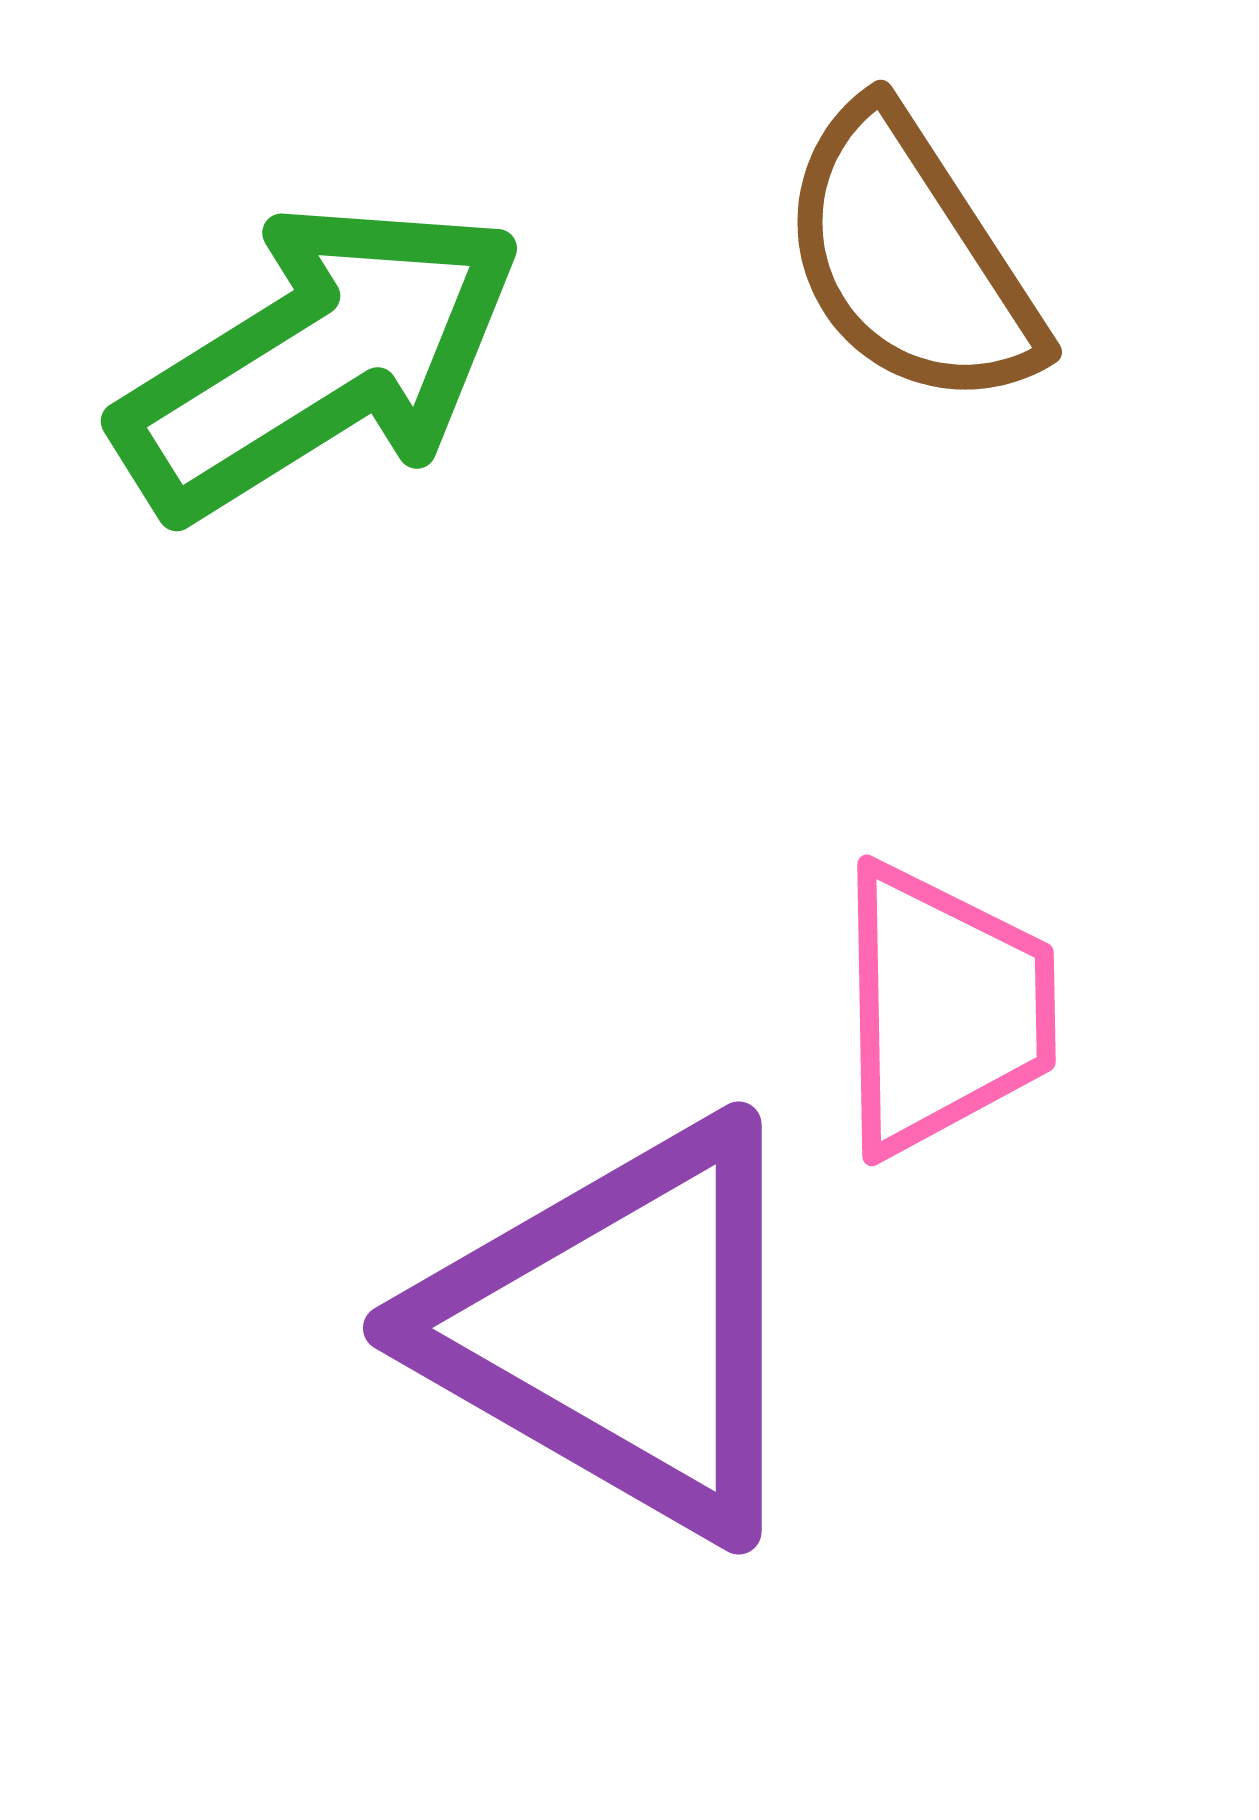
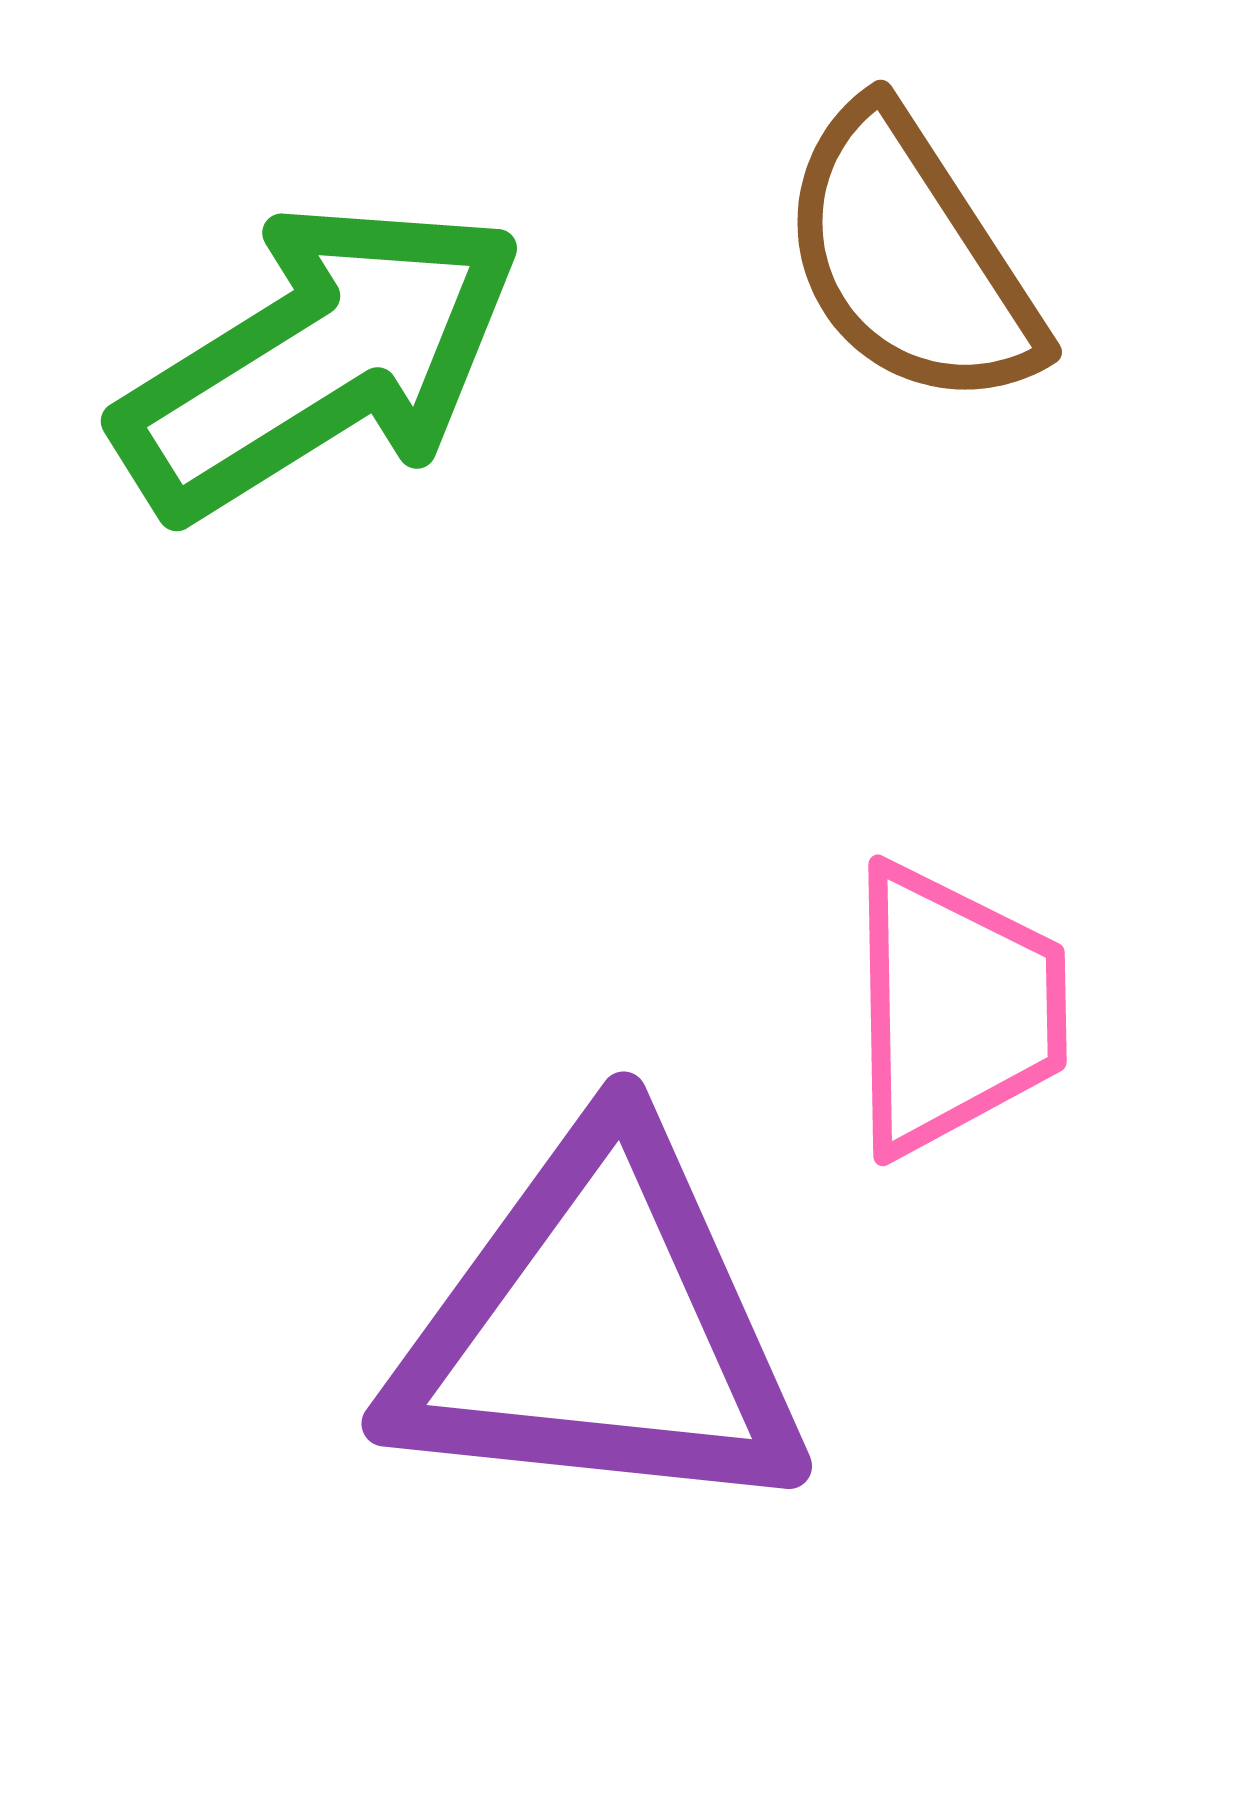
pink trapezoid: moved 11 px right
purple triangle: moved 22 px left; rotated 24 degrees counterclockwise
